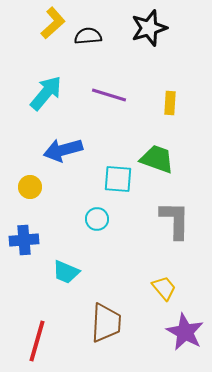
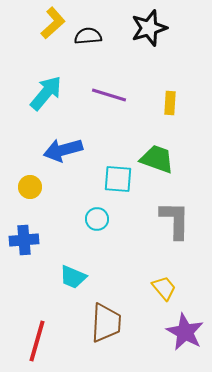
cyan trapezoid: moved 7 px right, 5 px down
